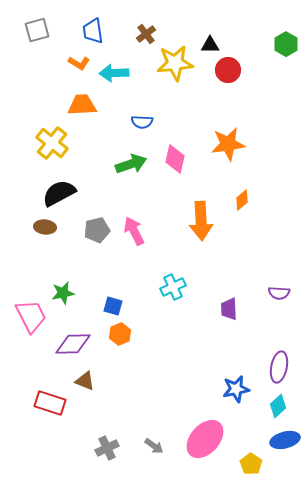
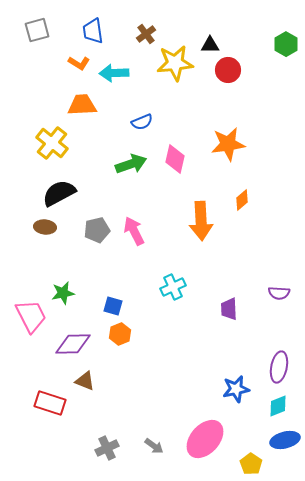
blue semicircle: rotated 25 degrees counterclockwise
cyan diamond: rotated 20 degrees clockwise
